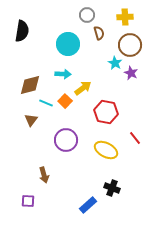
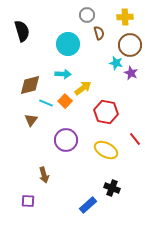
black semicircle: rotated 25 degrees counterclockwise
cyan star: moved 1 px right; rotated 16 degrees counterclockwise
red line: moved 1 px down
